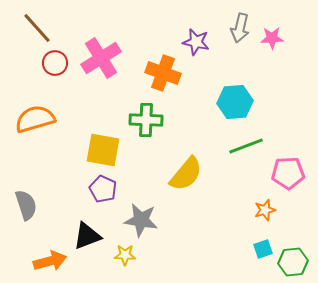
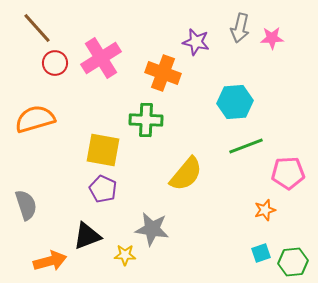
gray star: moved 11 px right, 9 px down
cyan square: moved 2 px left, 4 px down
